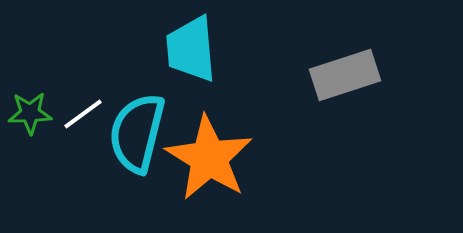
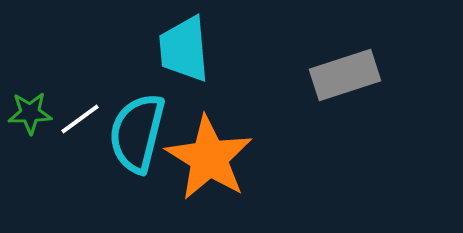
cyan trapezoid: moved 7 px left
white line: moved 3 px left, 5 px down
